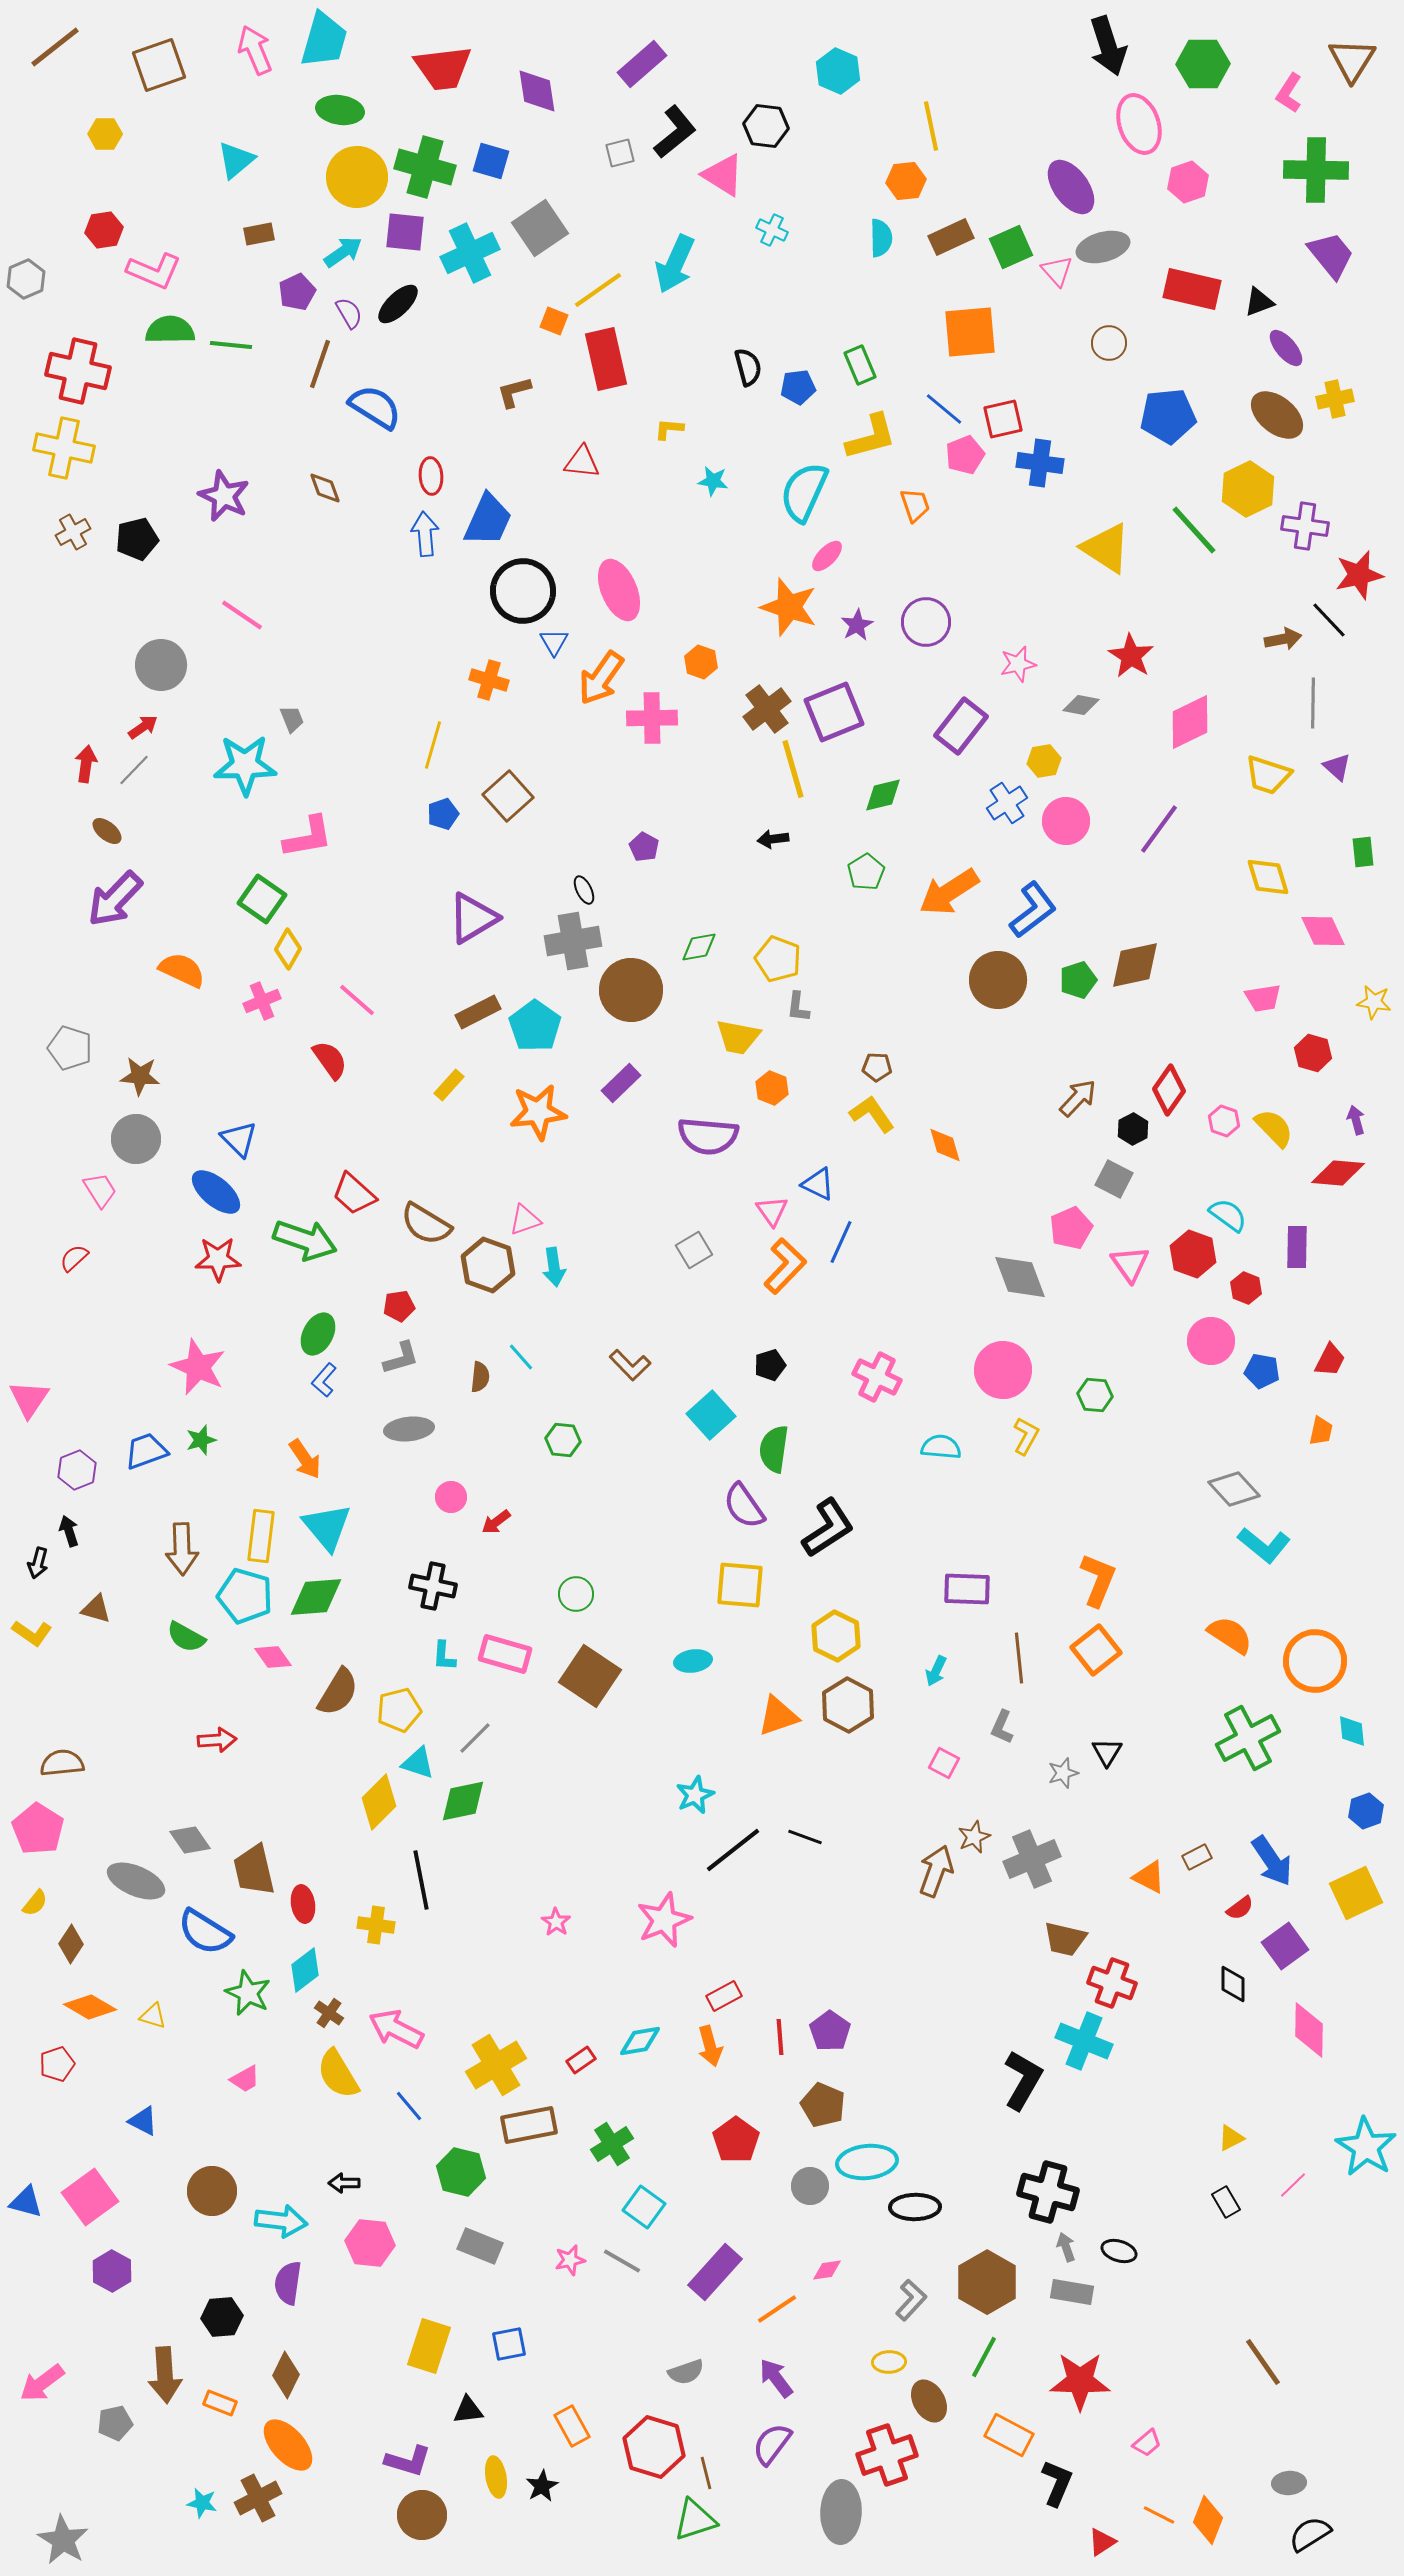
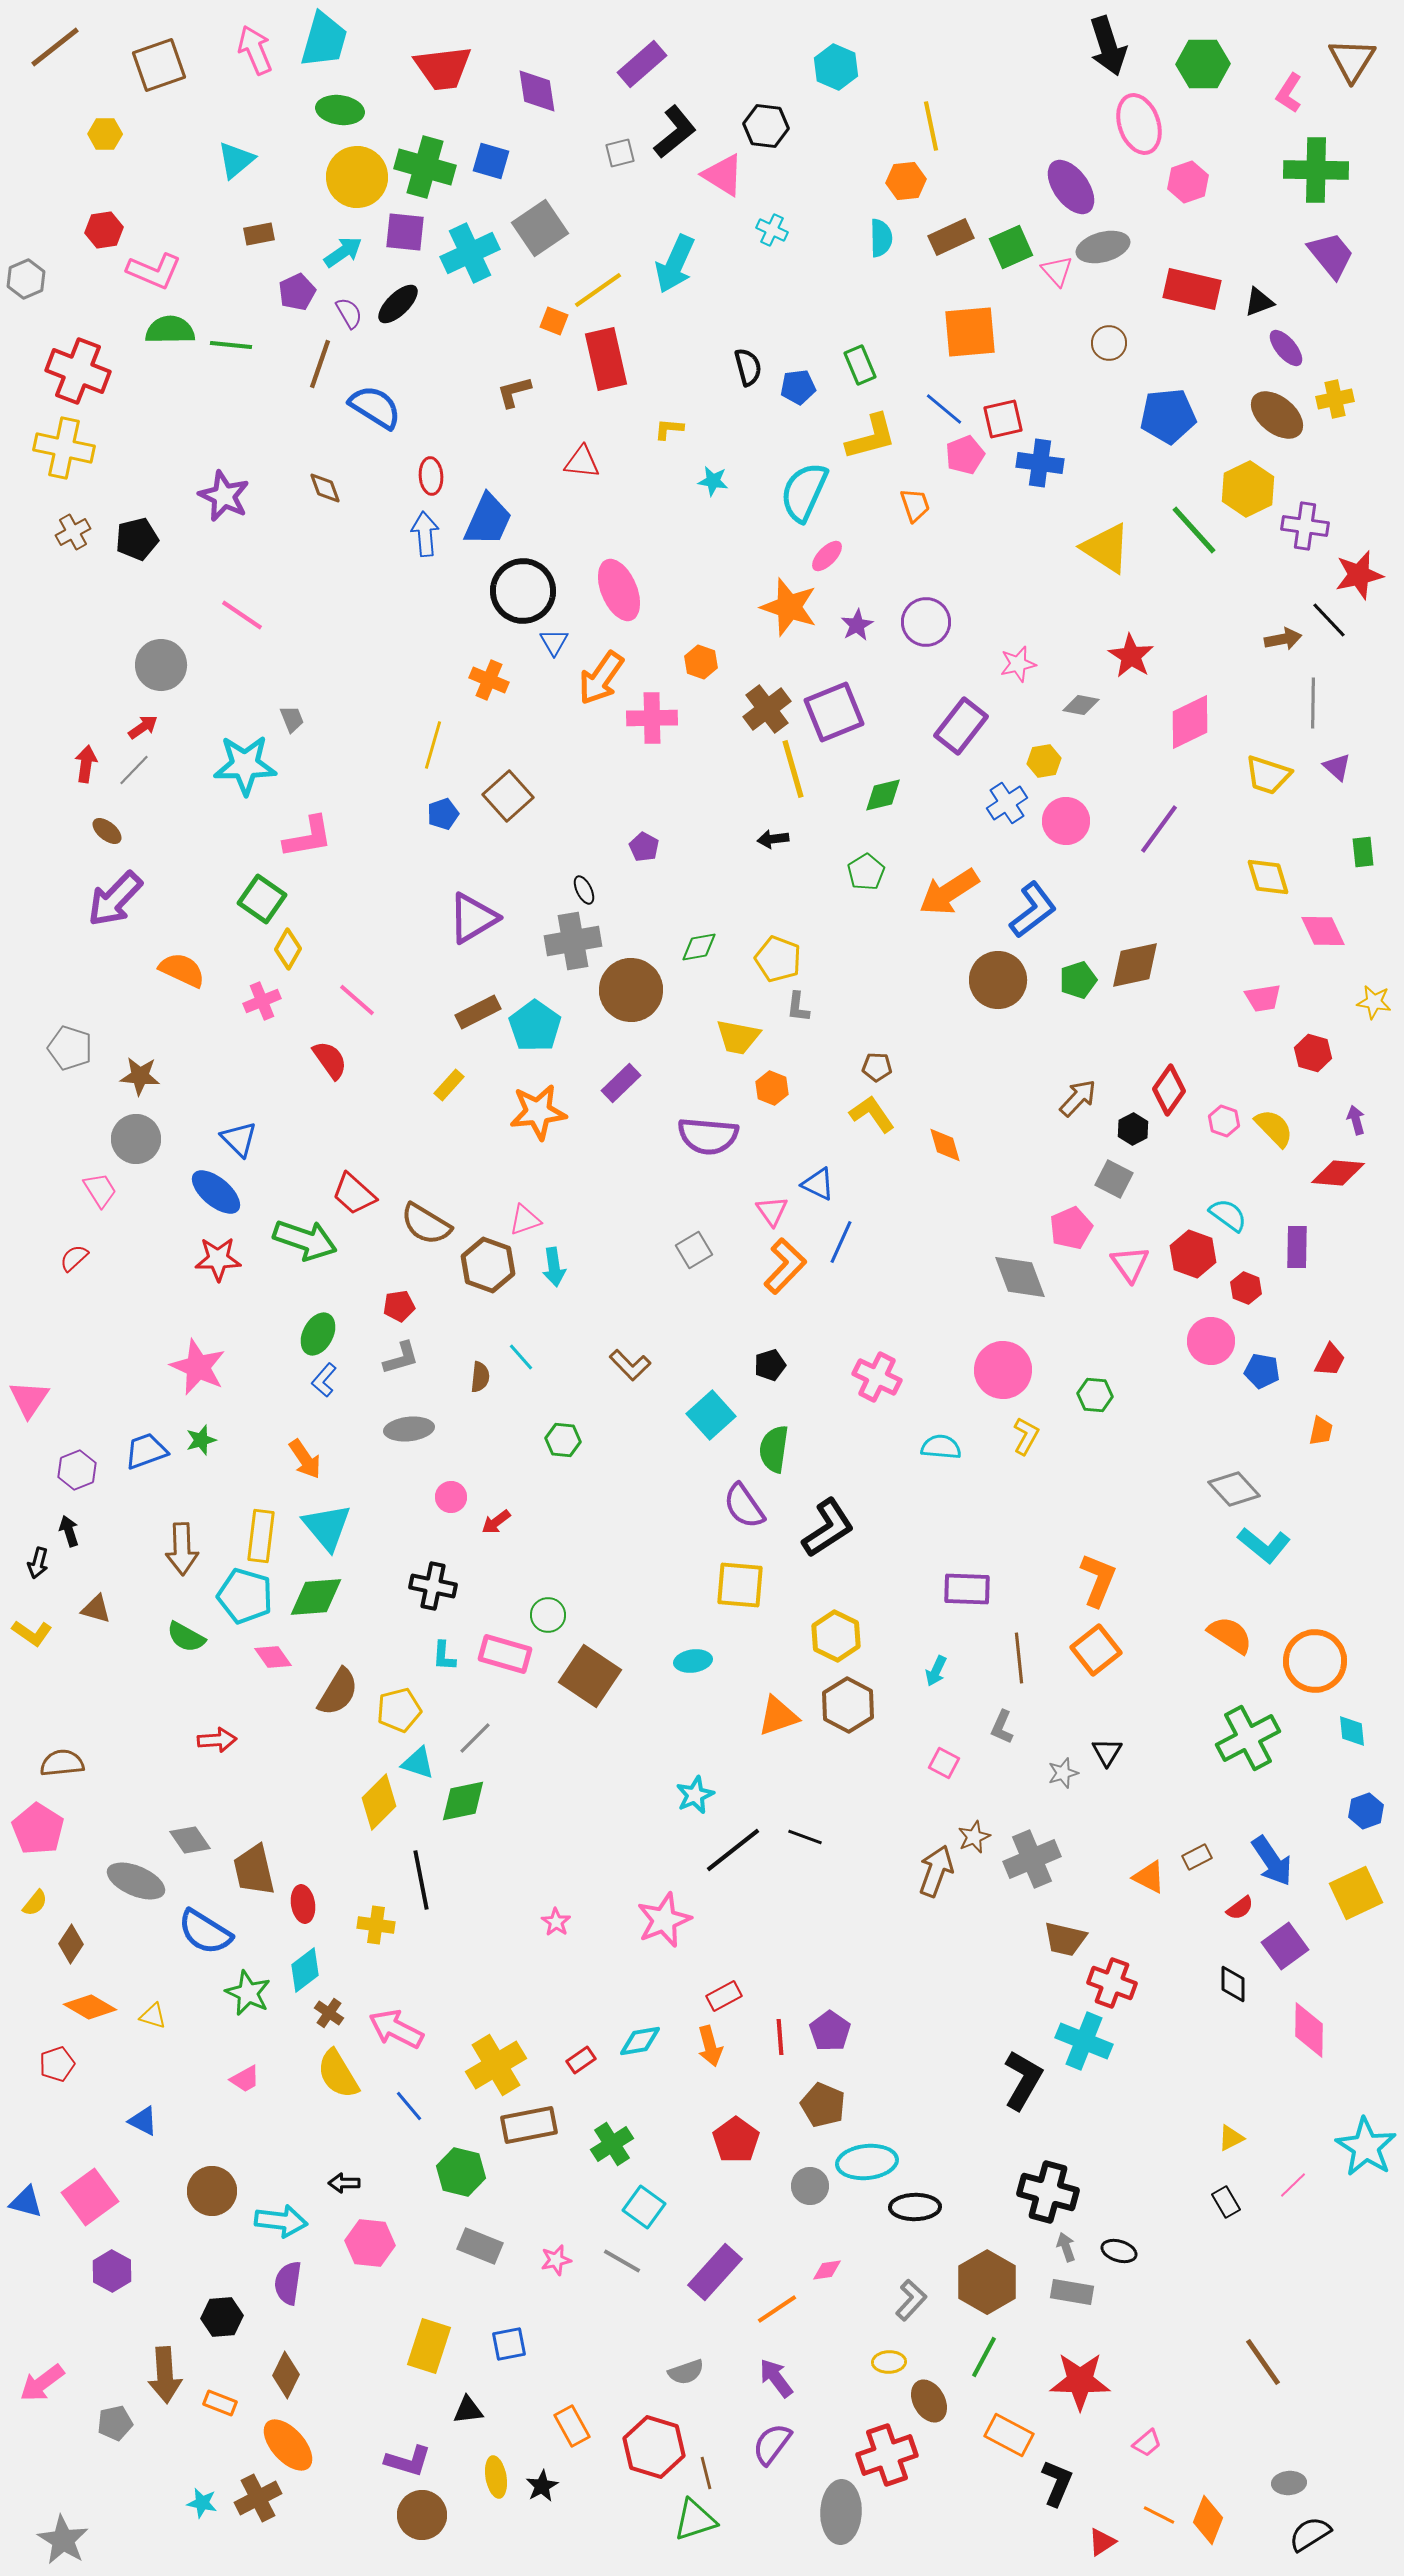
cyan hexagon at (838, 71): moved 2 px left, 4 px up
red cross at (78, 371): rotated 8 degrees clockwise
orange cross at (489, 680): rotated 6 degrees clockwise
green circle at (576, 1594): moved 28 px left, 21 px down
pink star at (570, 2260): moved 14 px left
